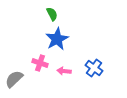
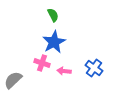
green semicircle: moved 1 px right, 1 px down
blue star: moved 3 px left, 3 px down
pink cross: moved 2 px right
gray semicircle: moved 1 px left, 1 px down
